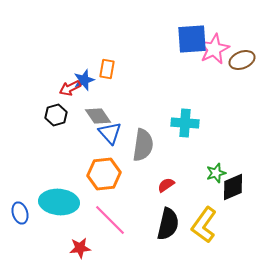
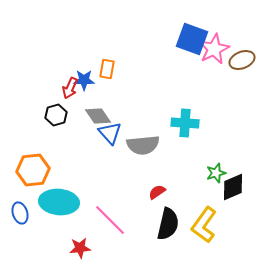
blue square: rotated 24 degrees clockwise
blue star: rotated 20 degrees clockwise
red arrow: rotated 40 degrees counterclockwise
gray semicircle: rotated 76 degrees clockwise
orange hexagon: moved 71 px left, 4 px up
red semicircle: moved 9 px left, 7 px down
